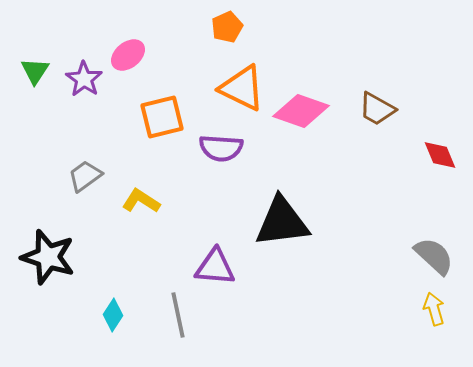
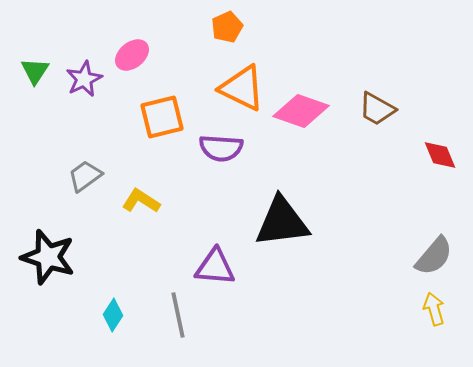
pink ellipse: moved 4 px right
purple star: rotated 12 degrees clockwise
gray semicircle: rotated 87 degrees clockwise
